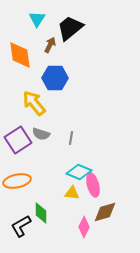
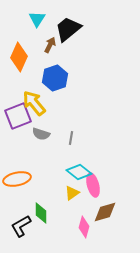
black trapezoid: moved 2 px left, 1 px down
orange diamond: moved 1 px left, 2 px down; rotated 32 degrees clockwise
blue hexagon: rotated 20 degrees counterclockwise
purple square: moved 24 px up; rotated 12 degrees clockwise
cyan diamond: rotated 15 degrees clockwise
orange ellipse: moved 2 px up
yellow triangle: rotated 42 degrees counterclockwise
pink diamond: rotated 10 degrees counterclockwise
